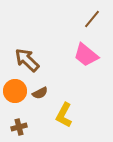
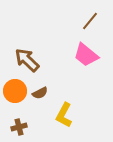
brown line: moved 2 px left, 2 px down
